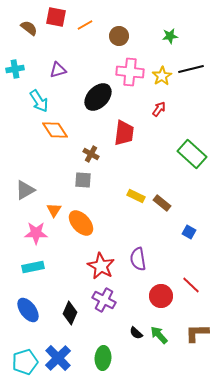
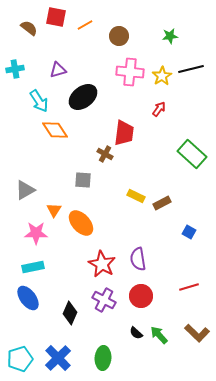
black ellipse: moved 15 px left; rotated 8 degrees clockwise
brown cross: moved 14 px right
brown rectangle: rotated 66 degrees counterclockwise
red star: moved 1 px right, 2 px up
red line: moved 2 px left, 2 px down; rotated 60 degrees counterclockwise
red circle: moved 20 px left
blue ellipse: moved 12 px up
brown L-shape: rotated 135 degrees counterclockwise
cyan pentagon: moved 5 px left, 3 px up
